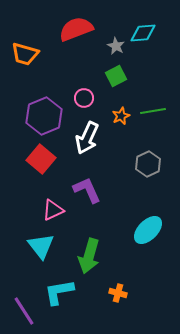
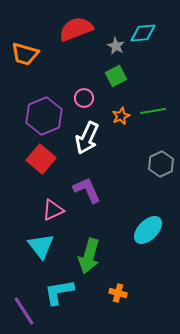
gray hexagon: moved 13 px right
